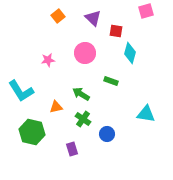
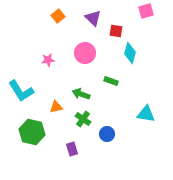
green arrow: rotated 12 degrees counterclockwise
